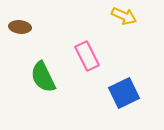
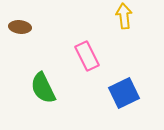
yellow arrow: rotated 120 degrees counterclockwise
green semicircle: moved 11 px down
